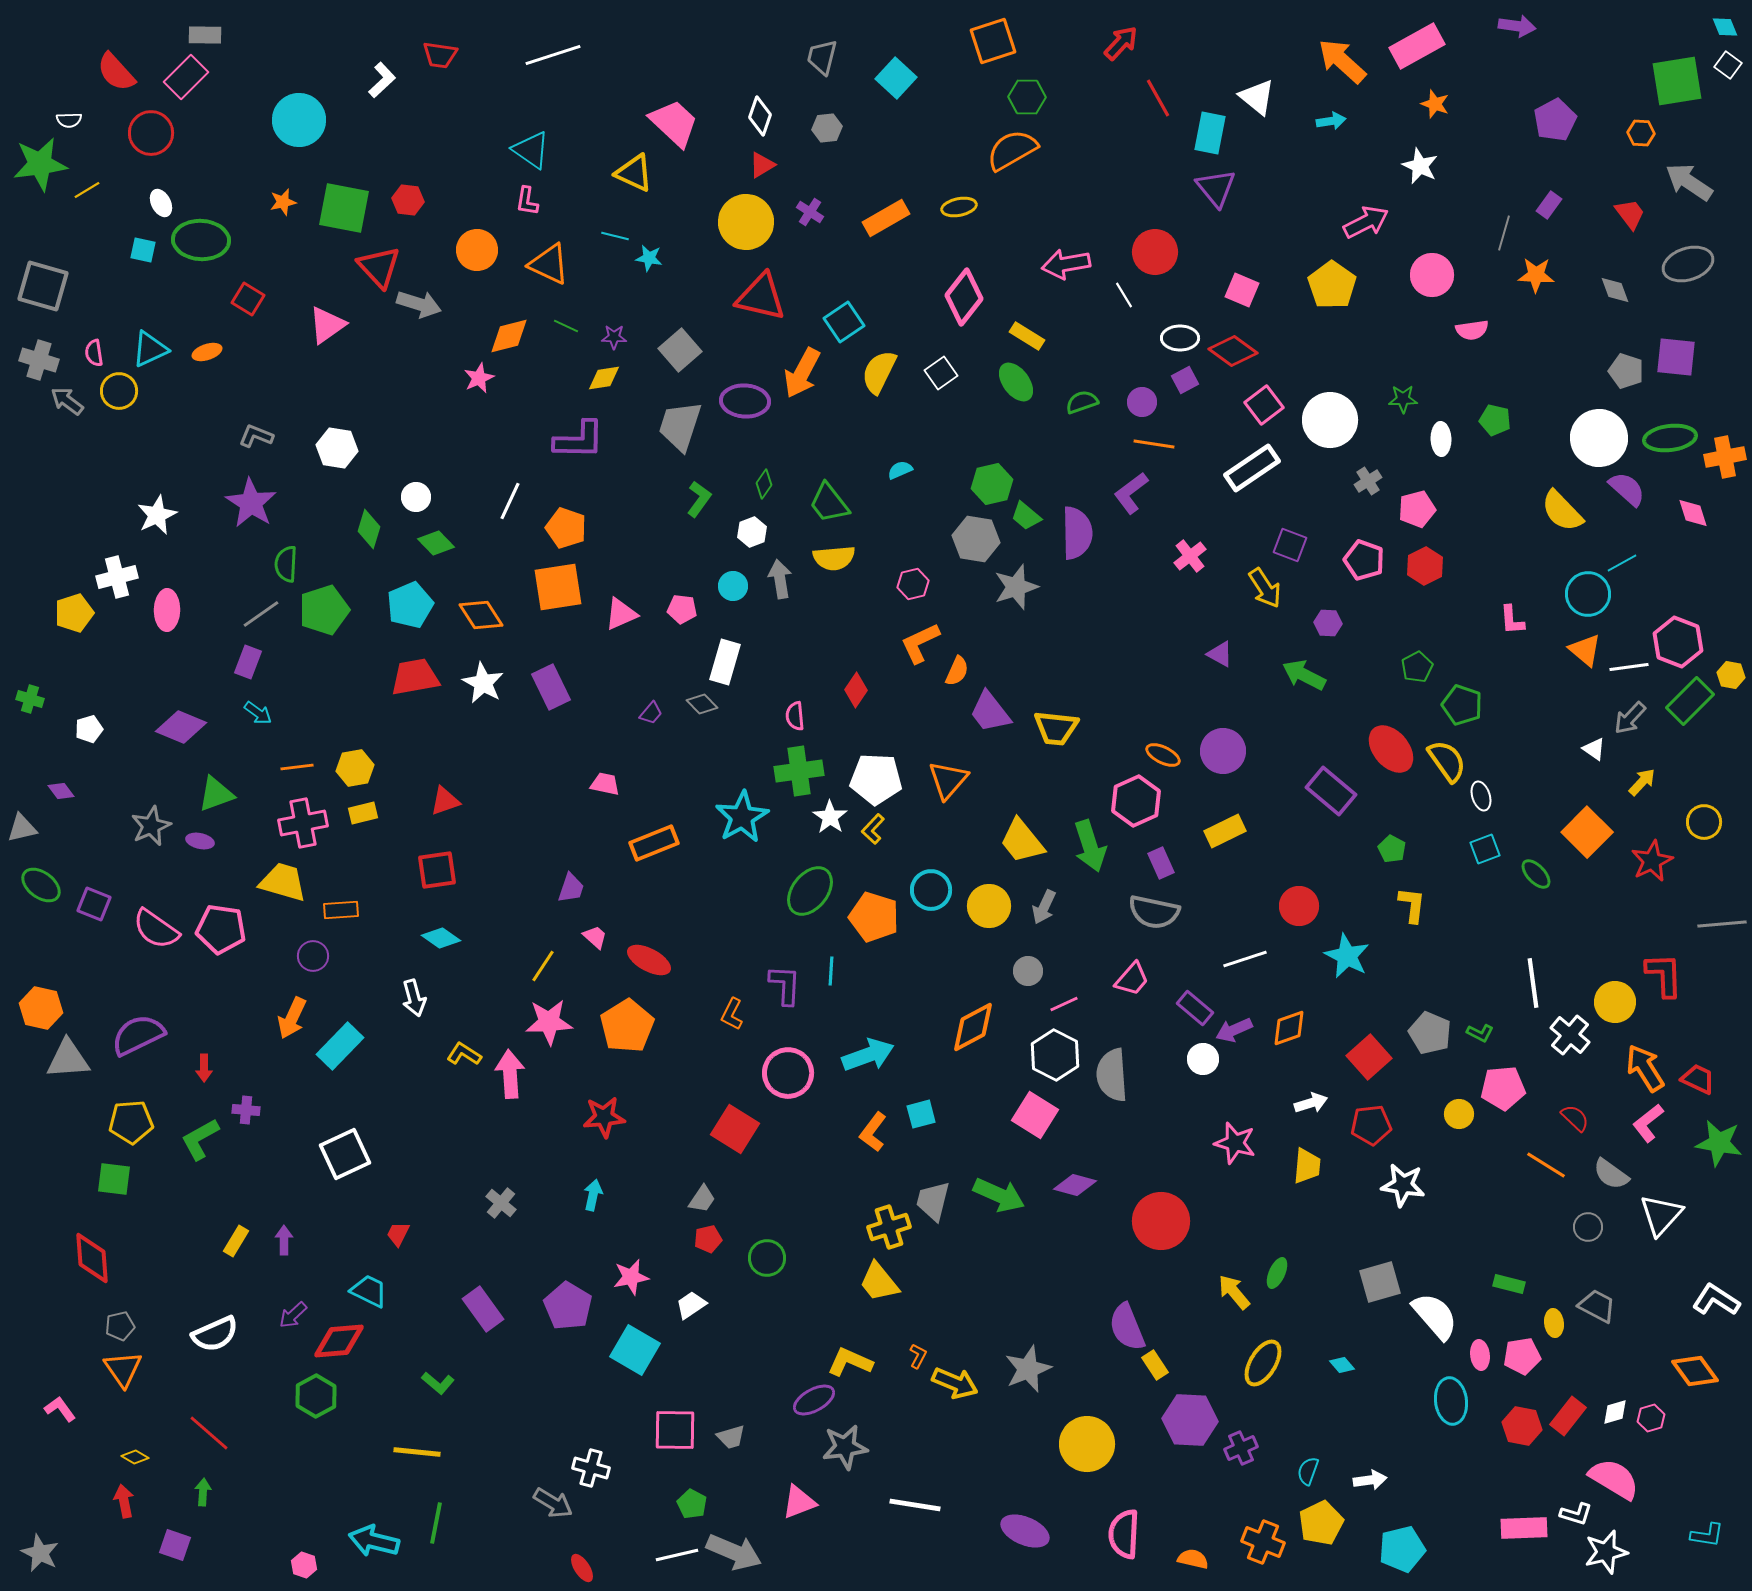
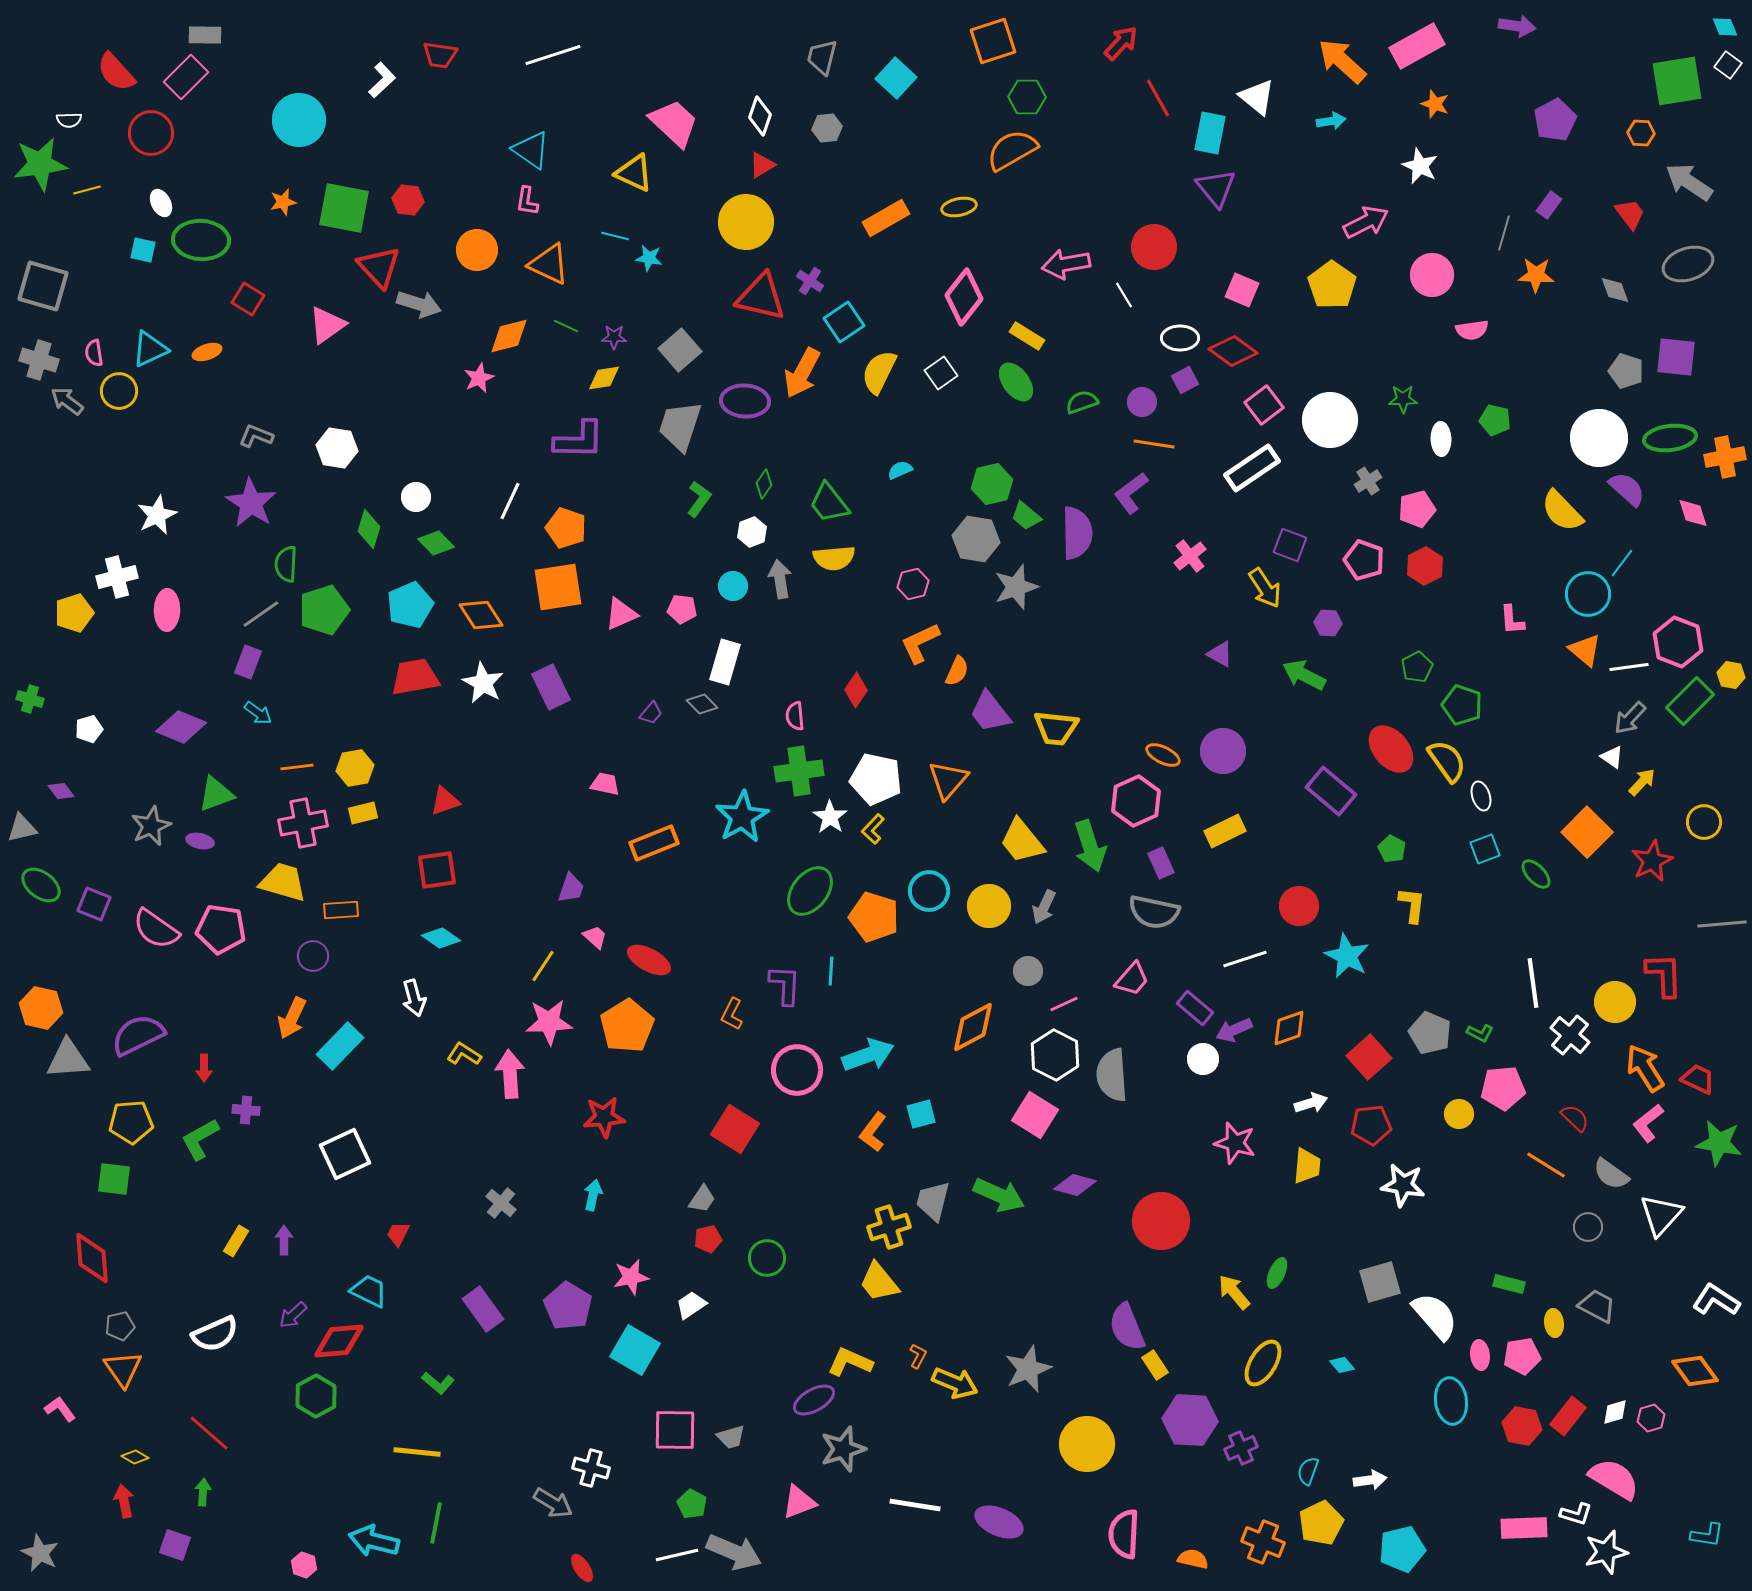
yellow line at (87, 190): rotated 16 degrees clockwise
purple cross at (810, 212): moved 69 px down
red circle at (1155, 252): moved 1 px left, 5 px up
cyan line at (1622, 563): rotated 24 degrees counterclockwise
white triangle at (1594, 749): moved 18 px right, 8 px down
white pentagon at (876, 779): rotated 9 degrees clockwise
cyan circle at (931, 890): moved 2 px left, 1 px down
pink circle at (788, 1073): moved 9 px right, 3 px up
gray star at (845, 1447): moved 2 px left, 2 px down; rotated 9 degrees counterclockwise
purple ellipse at (1025, 1531): moved 26 px left, 9 px up
